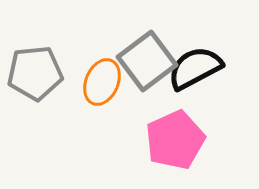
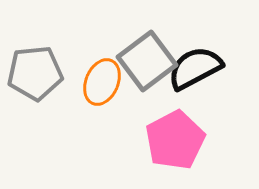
pink pentagon: rotated 4 degrees counterclockwise
